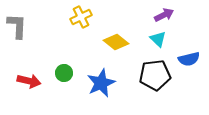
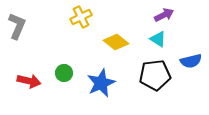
gray L-shape: rotated 20 degrees clockwise
cyan triangle: rotated 12 degrees counterclockwise
blue semicircle: moved 2 px right, 2 px down
